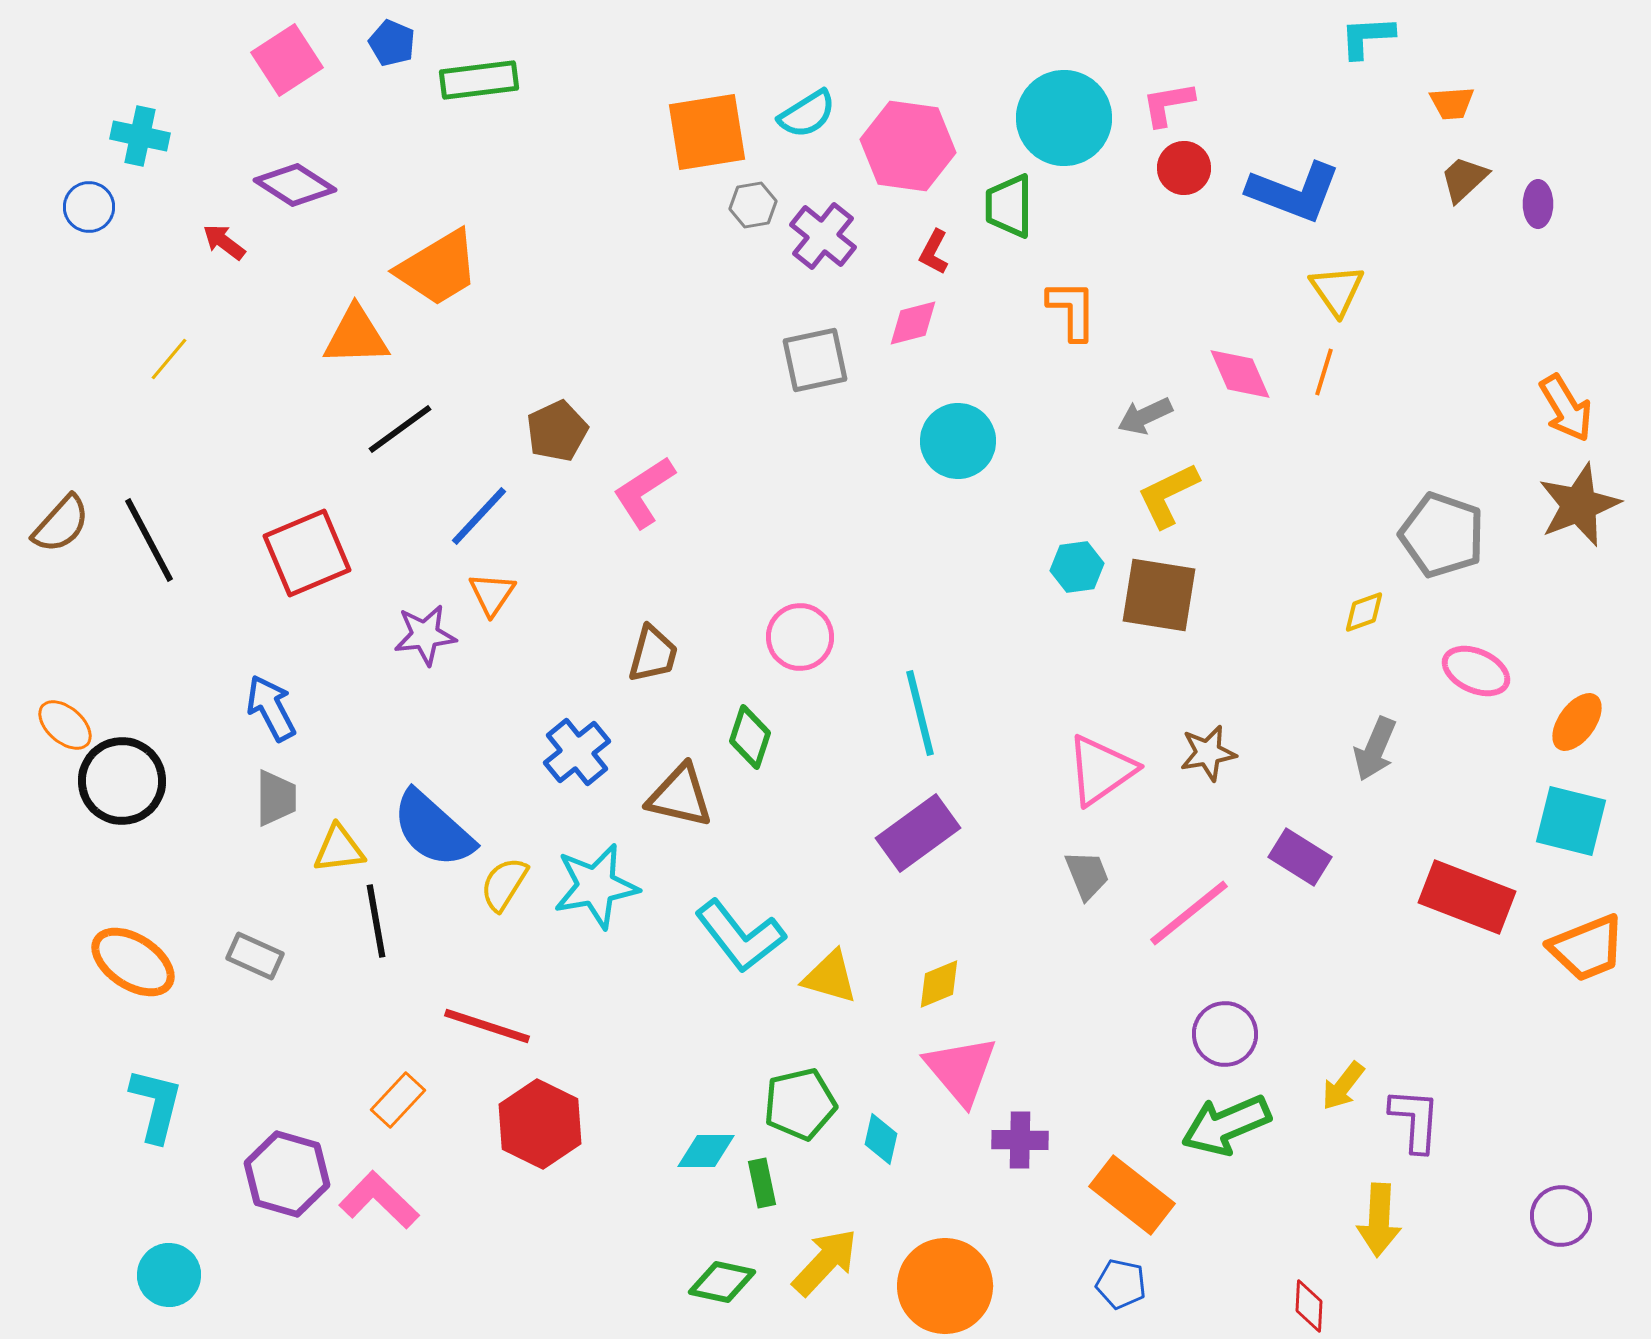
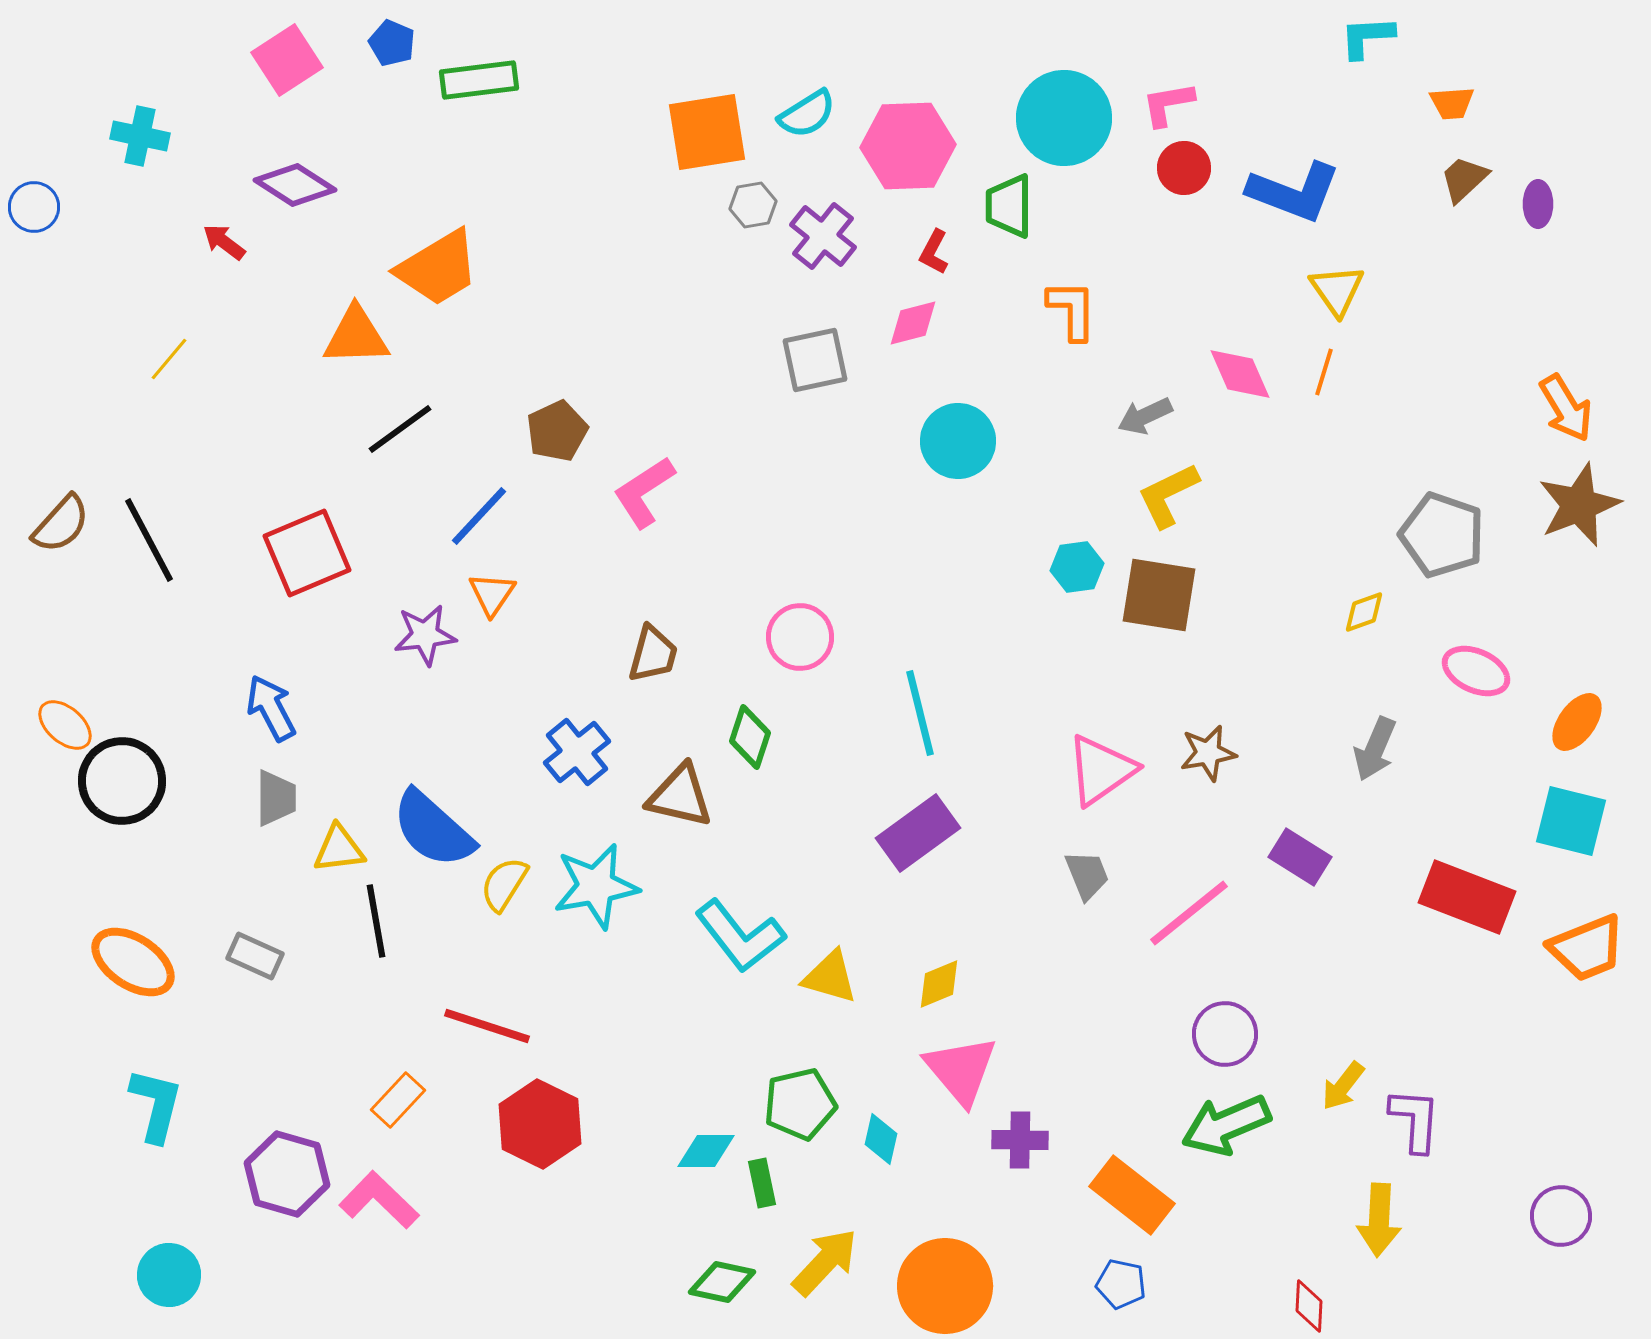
pink hexagon at (908, 146): rotated 10 degrees counterclockwise
blue circle at (89, 207): moved 55 px left
